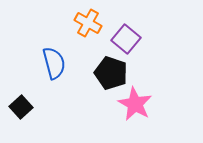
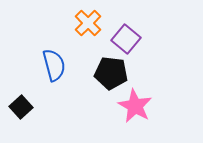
orange cross: rotated 16 degrees clockwise
blue semicircle: moved 2 px down
black pentagon: rotated 12 degrees counterclockwise
pink star: moved 2 px down
